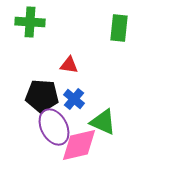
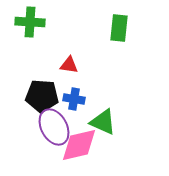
blue cross: rotated 30 degrees counterclockwise
